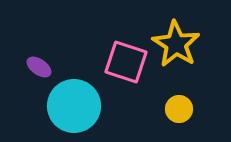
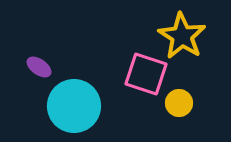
yellow star: moved 6 px right, 8 px up
pink square: moved 20 px right, 12 px down
yellow circle: moved 6 px up
